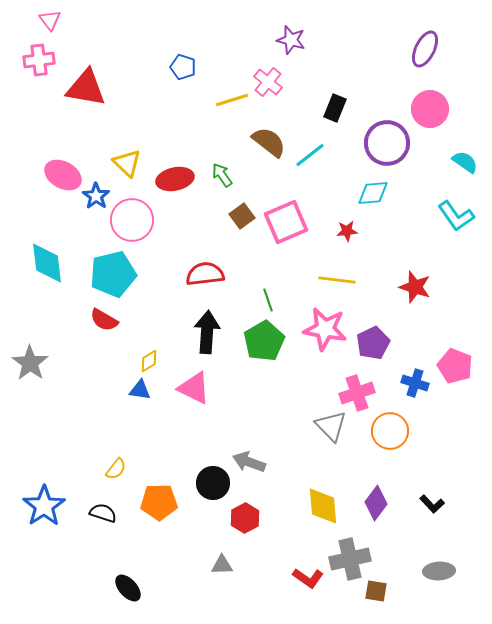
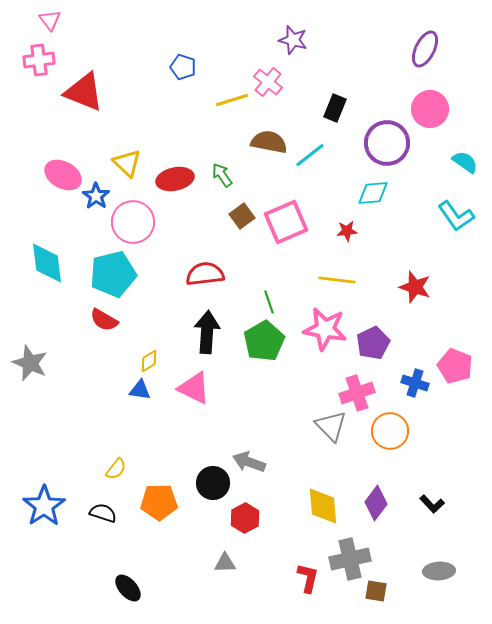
purple star at (291, 40): moved 2 px right
red triangle at (86, 88): moved 2 px left, 4 px down; rotated 12 degrees clockwise
brown semicircle at (269, 142): rotated 27 degrees counterclockwise
pink circle at (132, 220): moved 1 px right, 2 px down
green line at (268, 300): moved 1 px right, 2 px down
gray star at (30, 363): rotated 12 degrees counterclockwise
gray triangle at (222, 565): moved 3 px right, 2 px up
red L-shape at (308, 578): rotated 112 degrees counterclockwise
